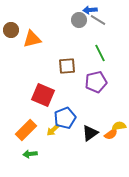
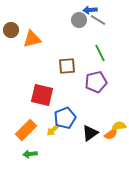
red square: moved 1 px left; rotated 10 degrees counterclockwise
